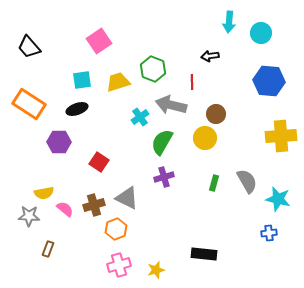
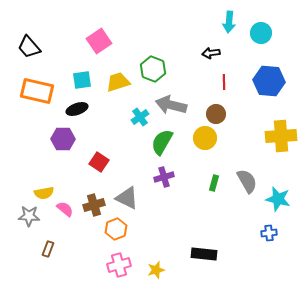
black arrow: moved 1 px right, 3 px up
red line: moved 32 px right
orange rectangle: moved 8 px right, 13 px up; rotated 20 degrees counterclockwise
purple hexagon: moved 4 px right, 3 px up
